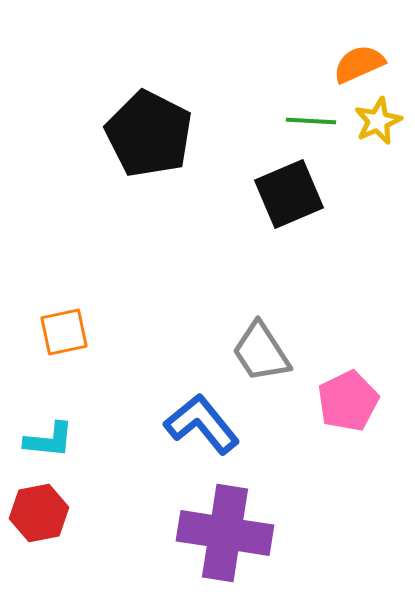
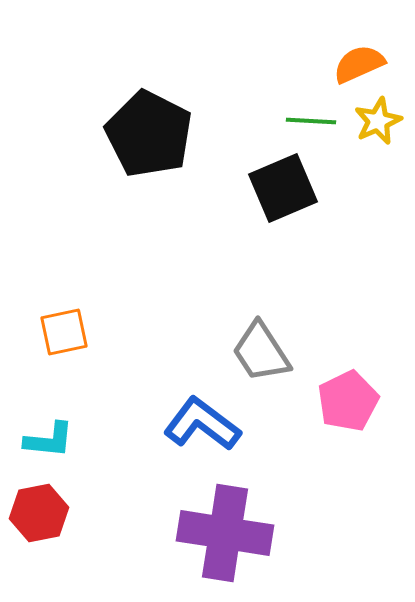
black square: moved 6 px left, 6 px up
blue L-shape: rotated 14 degrees counterclockwise
